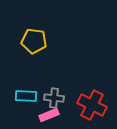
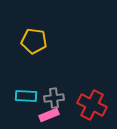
gray cross: rotated 12 degrees counterclockwise
